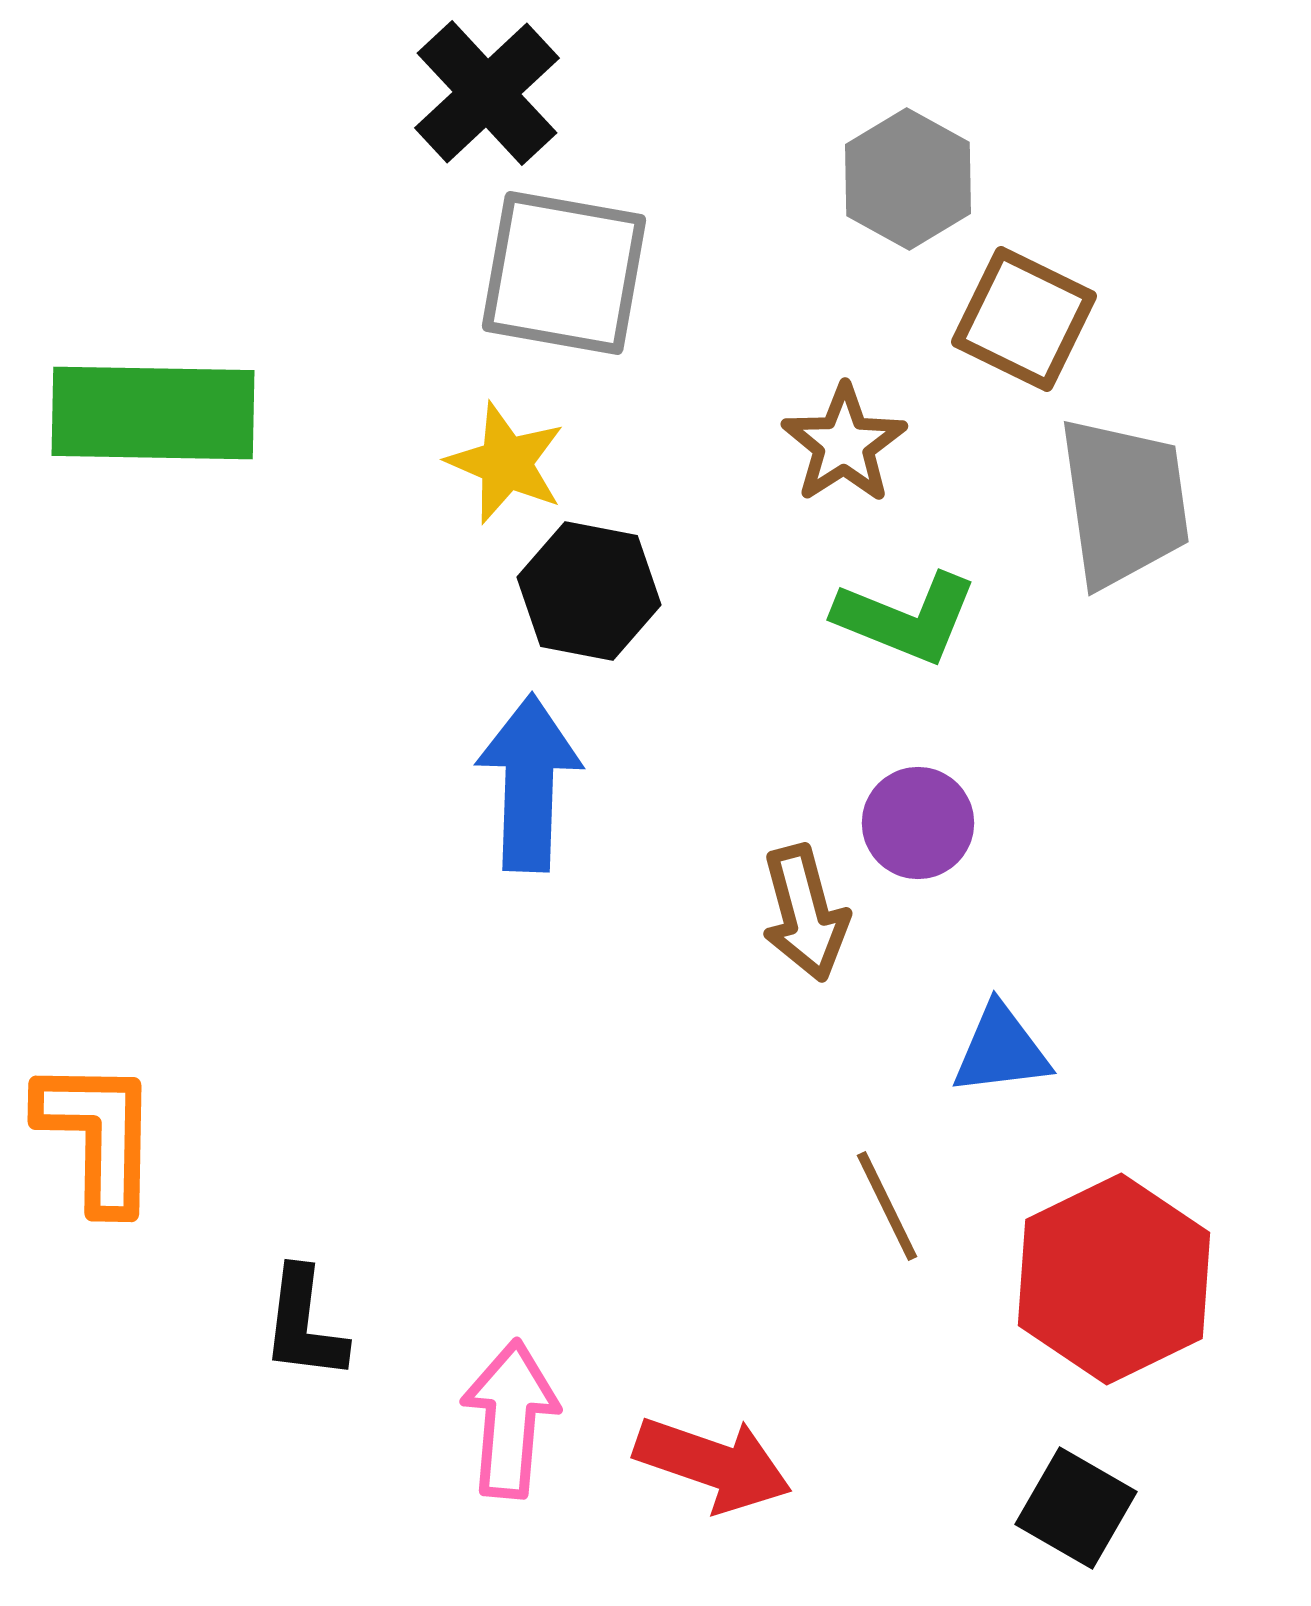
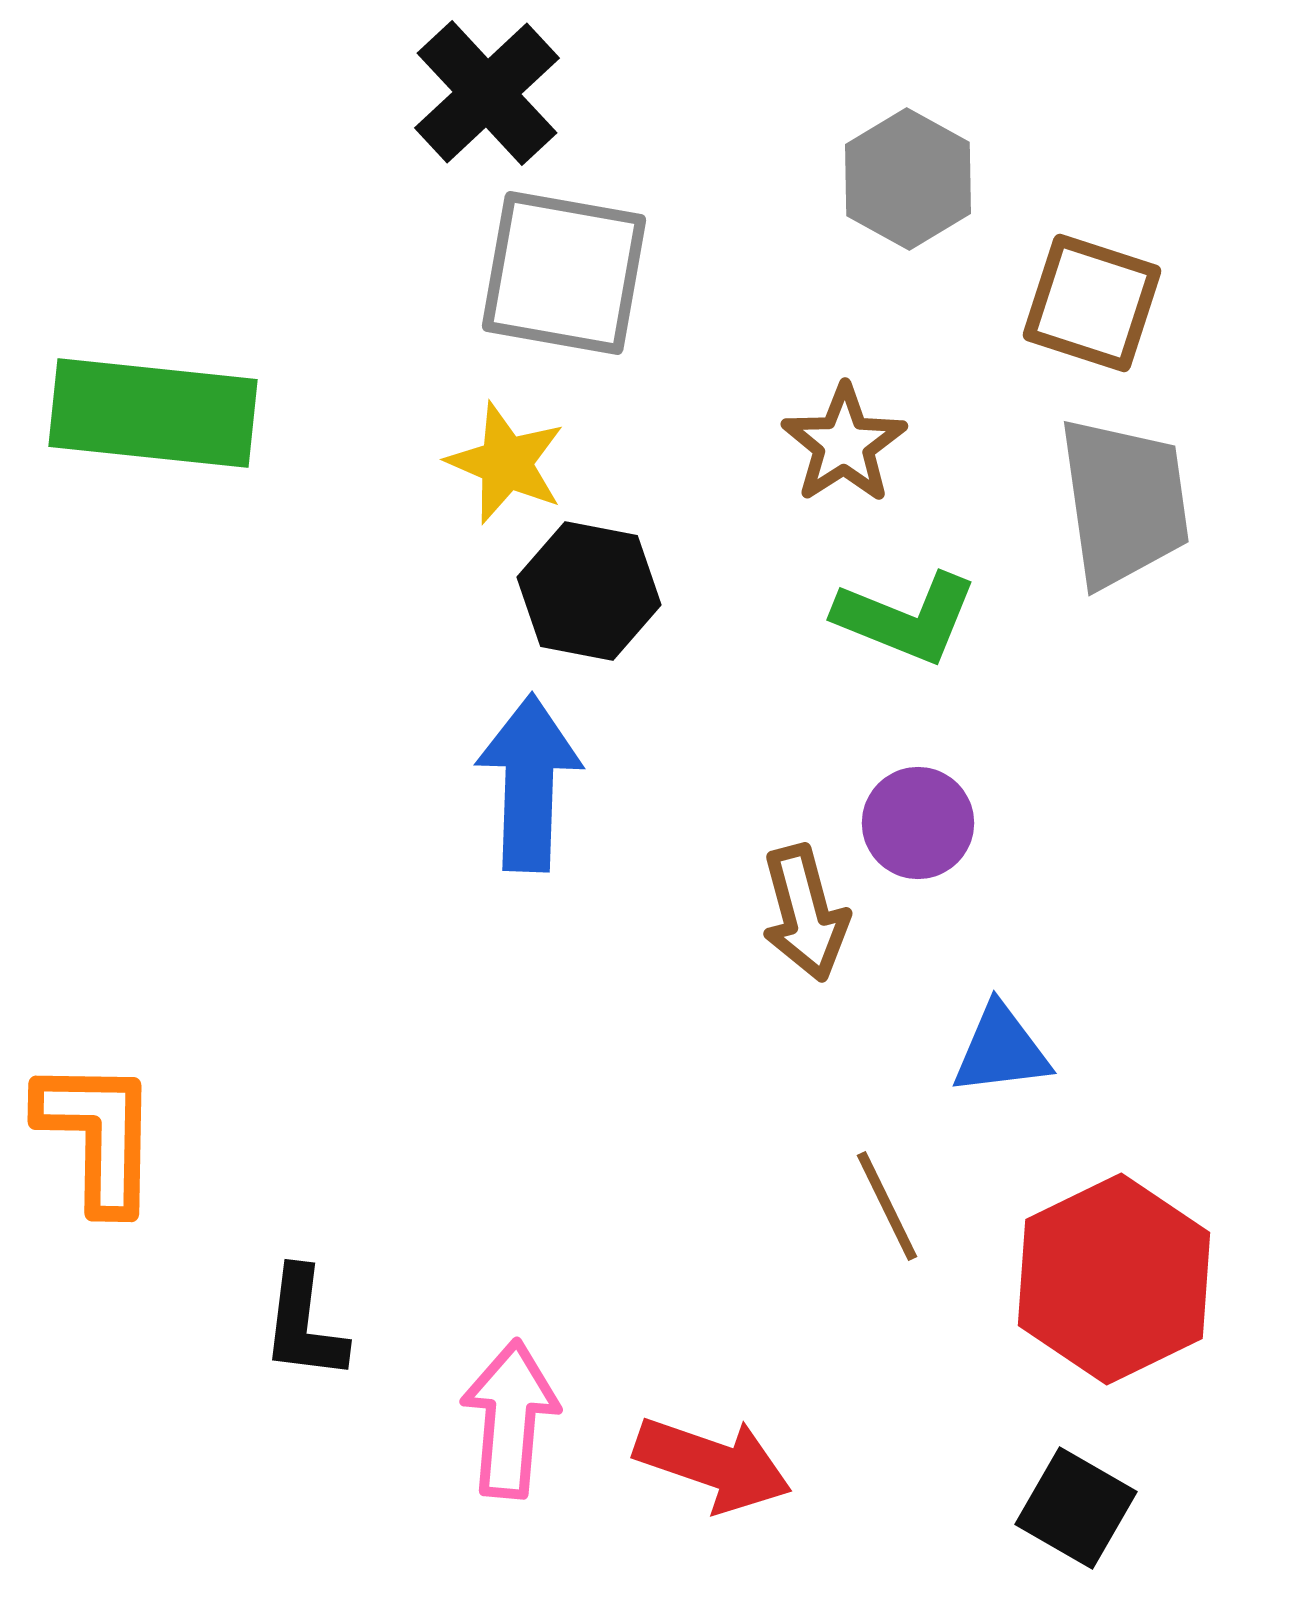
brown square: moved 68 px right, 16 px up; rotated 8 degrees counterclockwise
green rectangle: rotated 5 degrees clockwise
